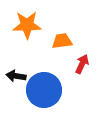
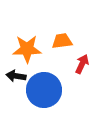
orange star: moved 24 px down
